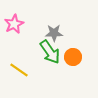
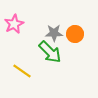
green arrow: rotated 10 degrees counterclockwise
orange circle: moved 2 px right, 23 px up
yellow line: moved 3 px right, 1 px down
